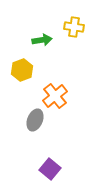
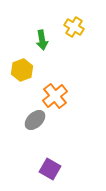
yellow cross: rotated 24 degrees clockwise
green arrow: rotated 90 degrees clockwise
gray ellipse: rotated 25 degrees clockwise
purple square: rotated 10 degrees counterclockwise
